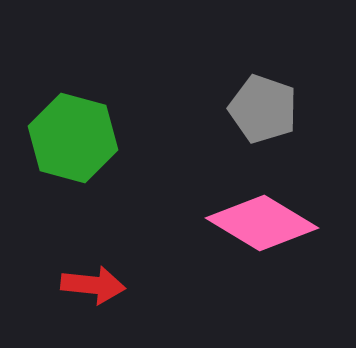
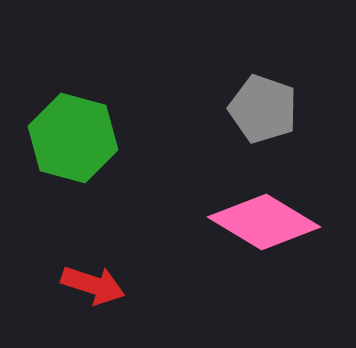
pink diamond: moved 2 px right, 1 px up
red arrow: rotated 12 degrees clockwise
